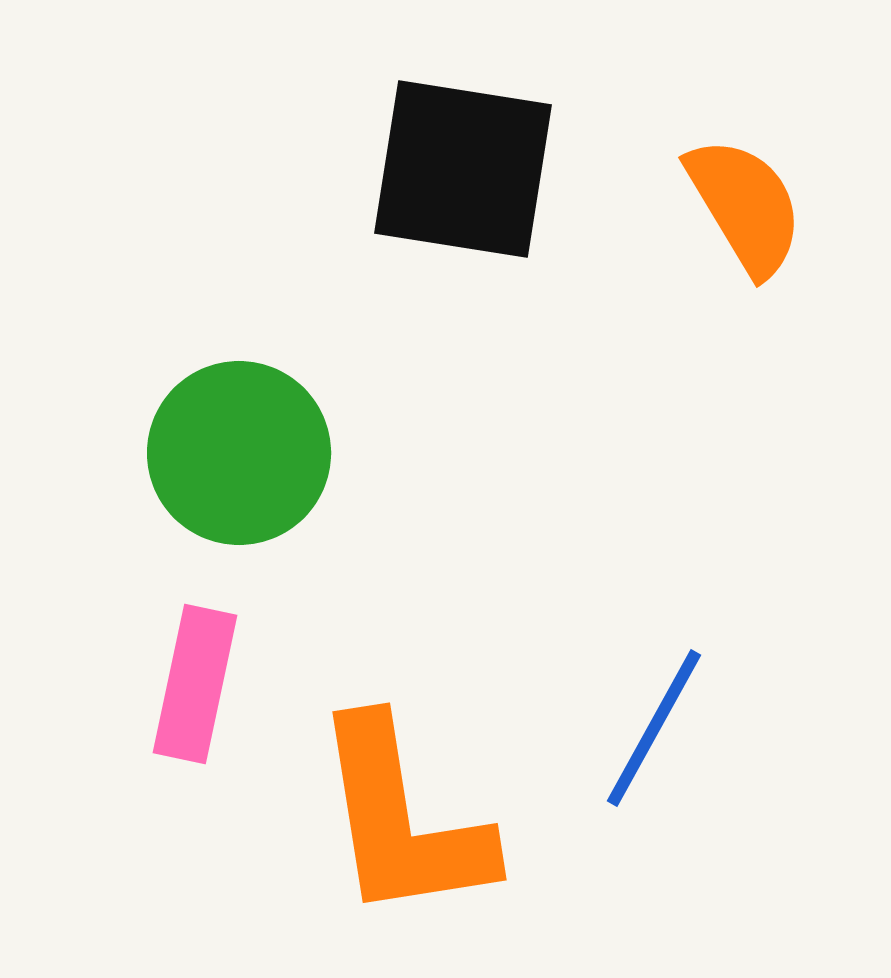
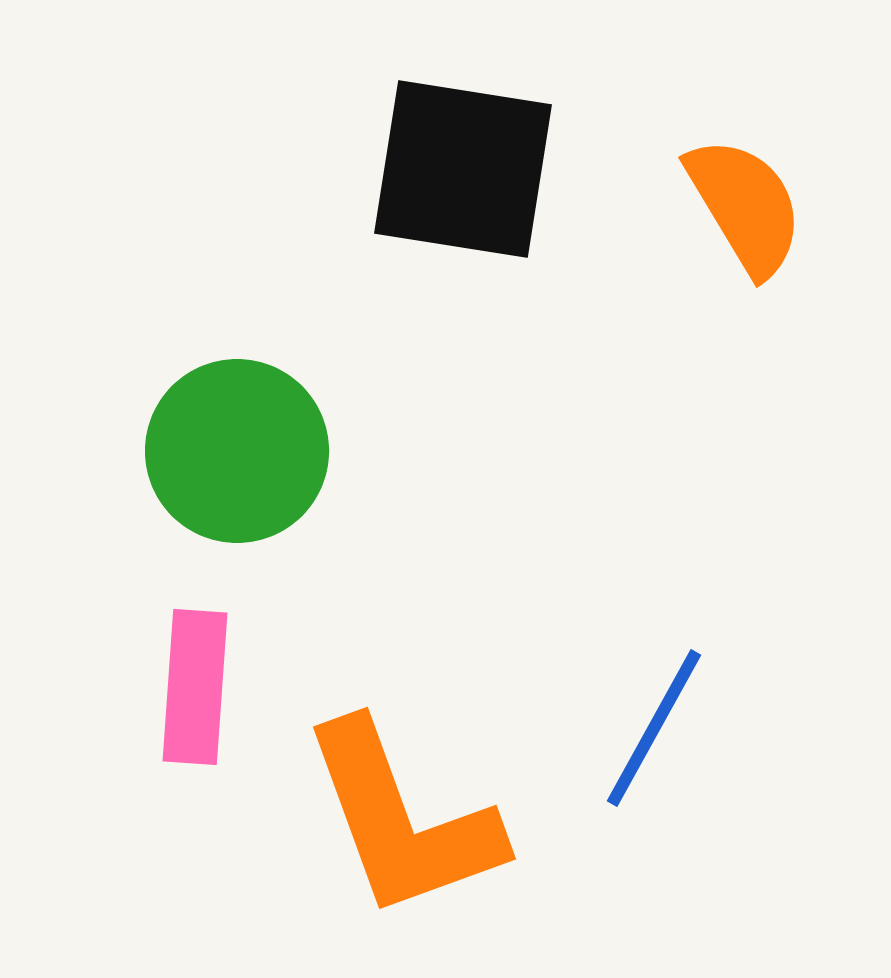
green circle: moved 2 px left, 2 px up
pink rectangle: moved 3 px down; rotated 8 degrees counterclockwise
orange L-shape: rotated 11 degrees counterclockwise
